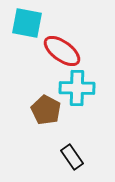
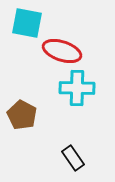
red ellipse: rotated 18 degrees counterclockwise
brown pentagon: moved 24 px left, 5 px down
black rectangle: moved 1 px right, 1 px down
